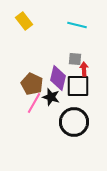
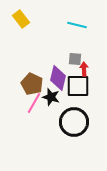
yellow rectangle: moved 3 px left, 2 px up
